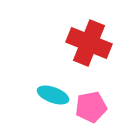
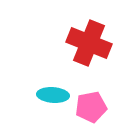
cyan ellipse: rotated 16 degrees counterclockwise
